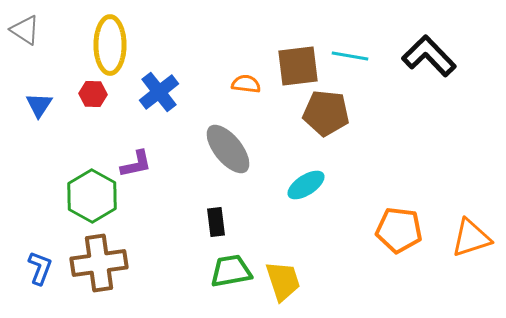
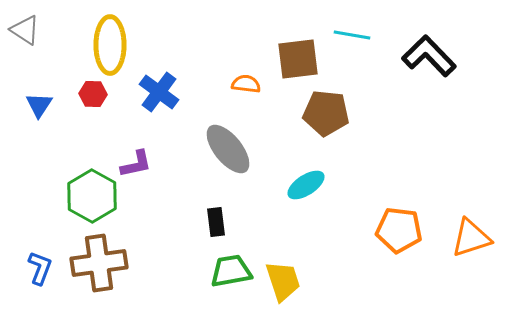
cyan line: moved 2 px right, 21 px up
brown square: moved 7 px up
blue cross: rotated 15 degrees counterclockwise
